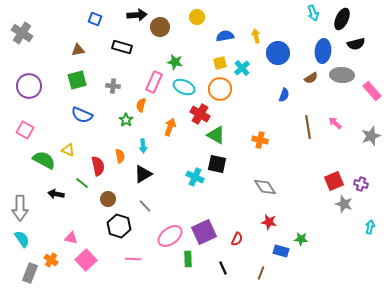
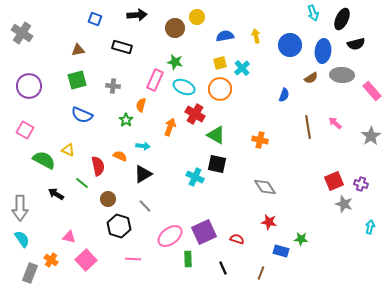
brown circle at (160, 27): moved 15 px right, 1 px down
blue circle at (278, 53): moved 12 px right, 8 px up
pink rectangle at (154, 82): moved 1 px right, 2 px up
red cross at (200, 114): moved 5 px left
gray star at (371, 136): rotated 12 degrees counterclockwise
cyan arrow at (143, 146): rotated 80 degrees counterclockwise
orange semicircle at (120, 156): rotated 56 degrees counterclockwise
black arrow at (56, 194): rotated 21 degrees clockwise
pink triangle at (71, 238): moved 2 px left, 1 px up
red semicircle at (237, 239): rotated 96 degrees counterclockwise
